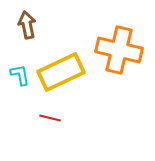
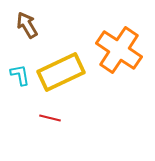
brown arrow: rotated 20 degrees counterclockwise
orange cross: rotated 21 degrees clockwise
